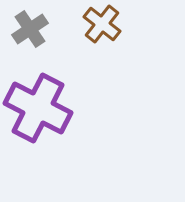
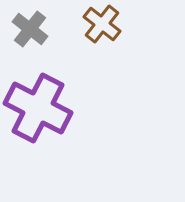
gray cross: rotated 18 degrees counterclockwise
